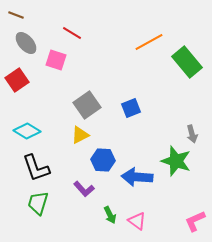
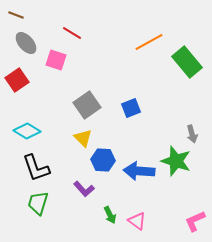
yellow triangle: moved 3 px right, 3 px down; rotated 48 degrees counterclockwise
blue arrow: moved 2 px right, 6 px up
